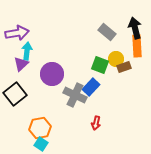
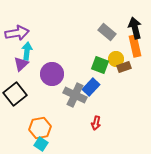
orange rectangle: moved 2 px left; rotated 10 degrees counterclockwise
